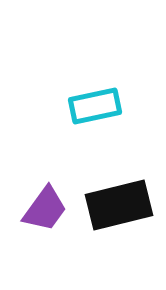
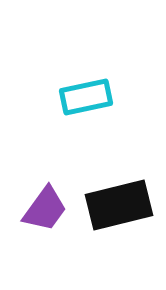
cyan rectangle: moved 9 px left, 9 px up
